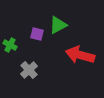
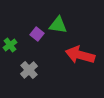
green triangle: rotated 36 degrees clockwise
purple square: rotated 24 degrees clockwise
green cross: rotated 24 degrees clockwise
